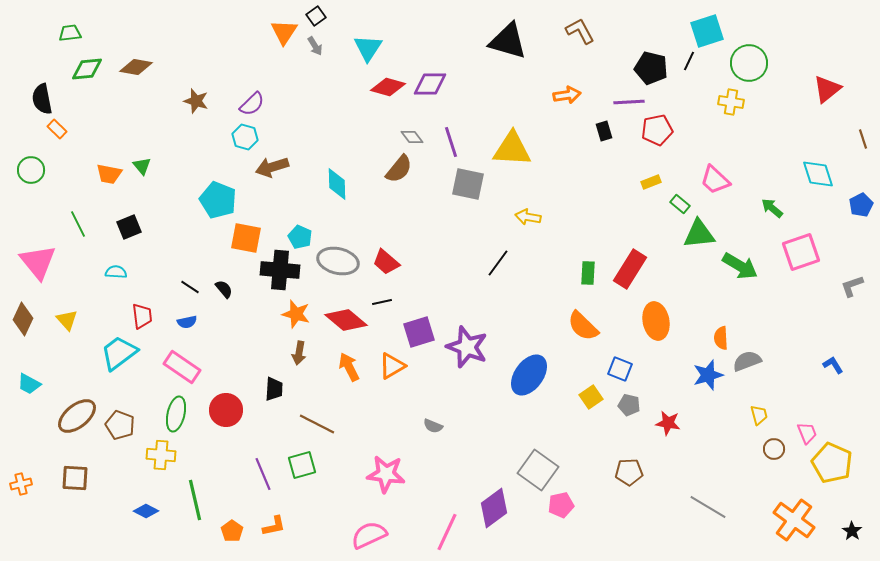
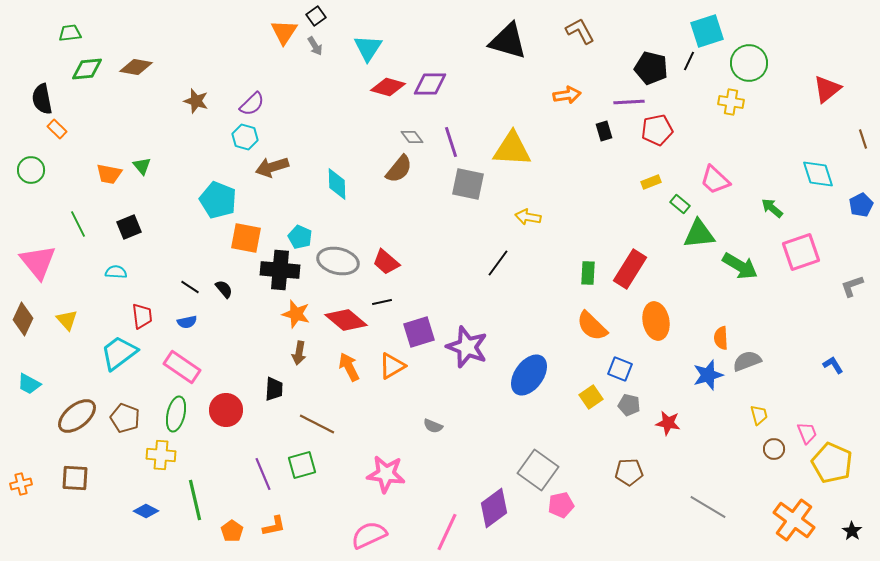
orange semicircle at (583, 326): moved 9 px right
brown pentagon at (120, 425): moved 5 px right, 7 px up
